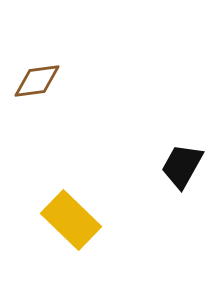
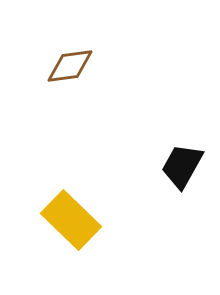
brown diamond: moved 33 px right, 15 px up
